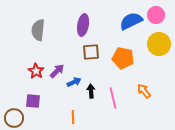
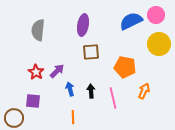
orange pentagon: moved 2 px right, 9 px down
red star: moved 1 px down
blue arrow: moved 4 px left, 7 px down; rotated 80 degrees counterclockwise
orange arrow: rotated 63 degrees clockwise
